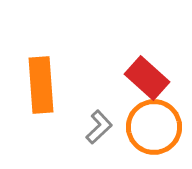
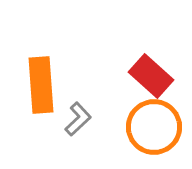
red rectangle: moved 4 px right, 2 px up
gray L-shape: moved 21 px left, 8 px up
